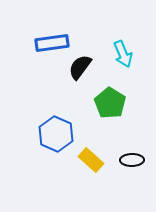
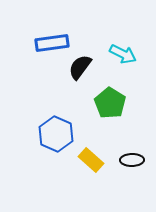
cyan arrow: rotated 40 degrees counterclockwise
